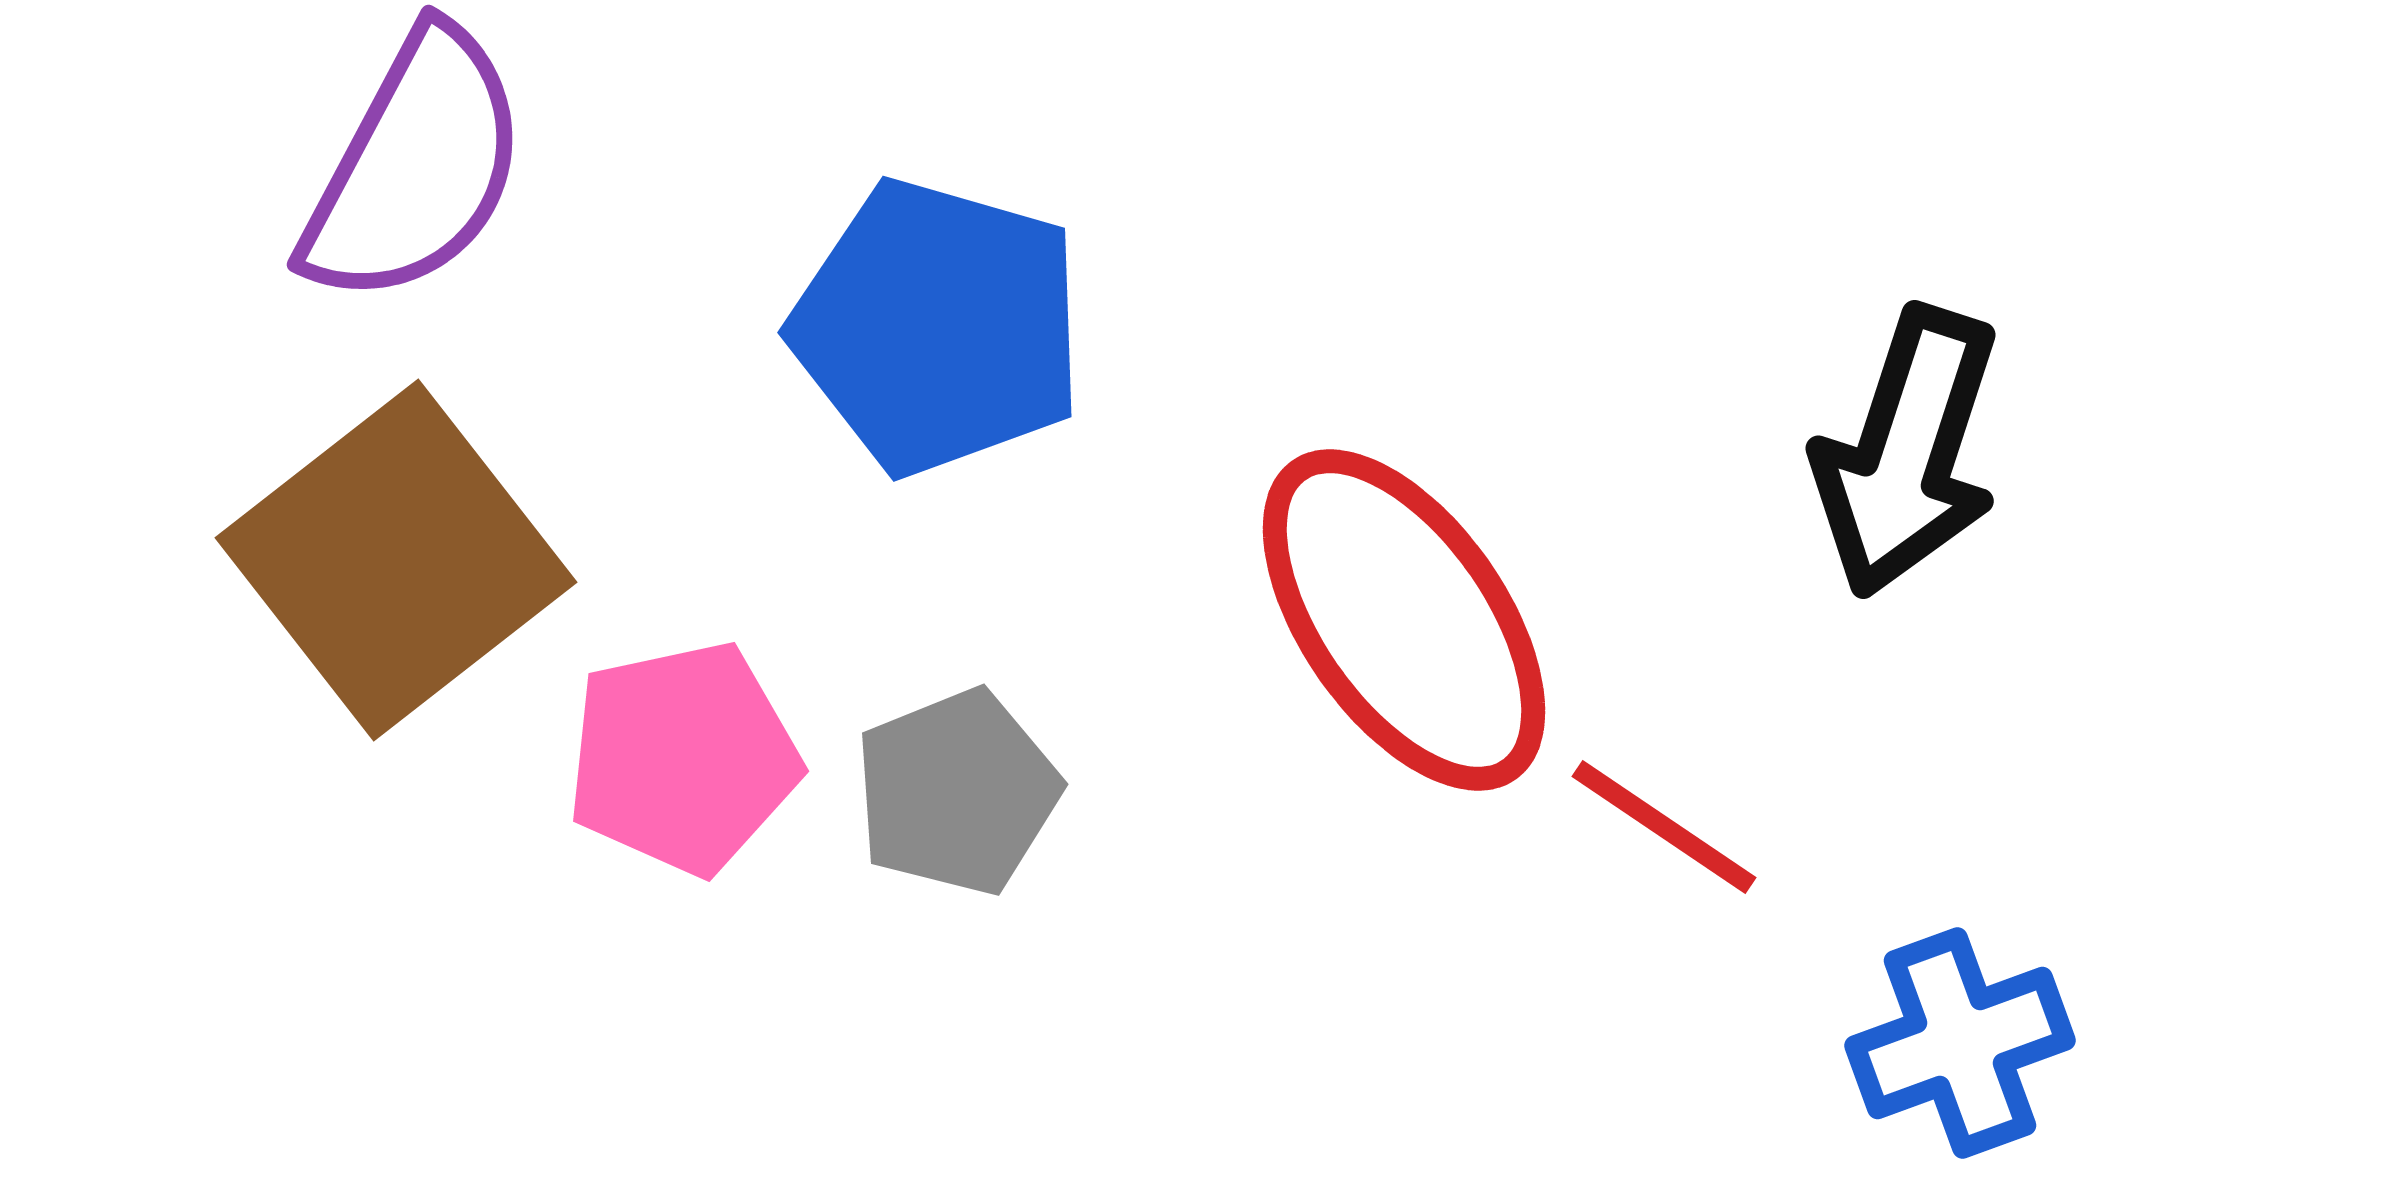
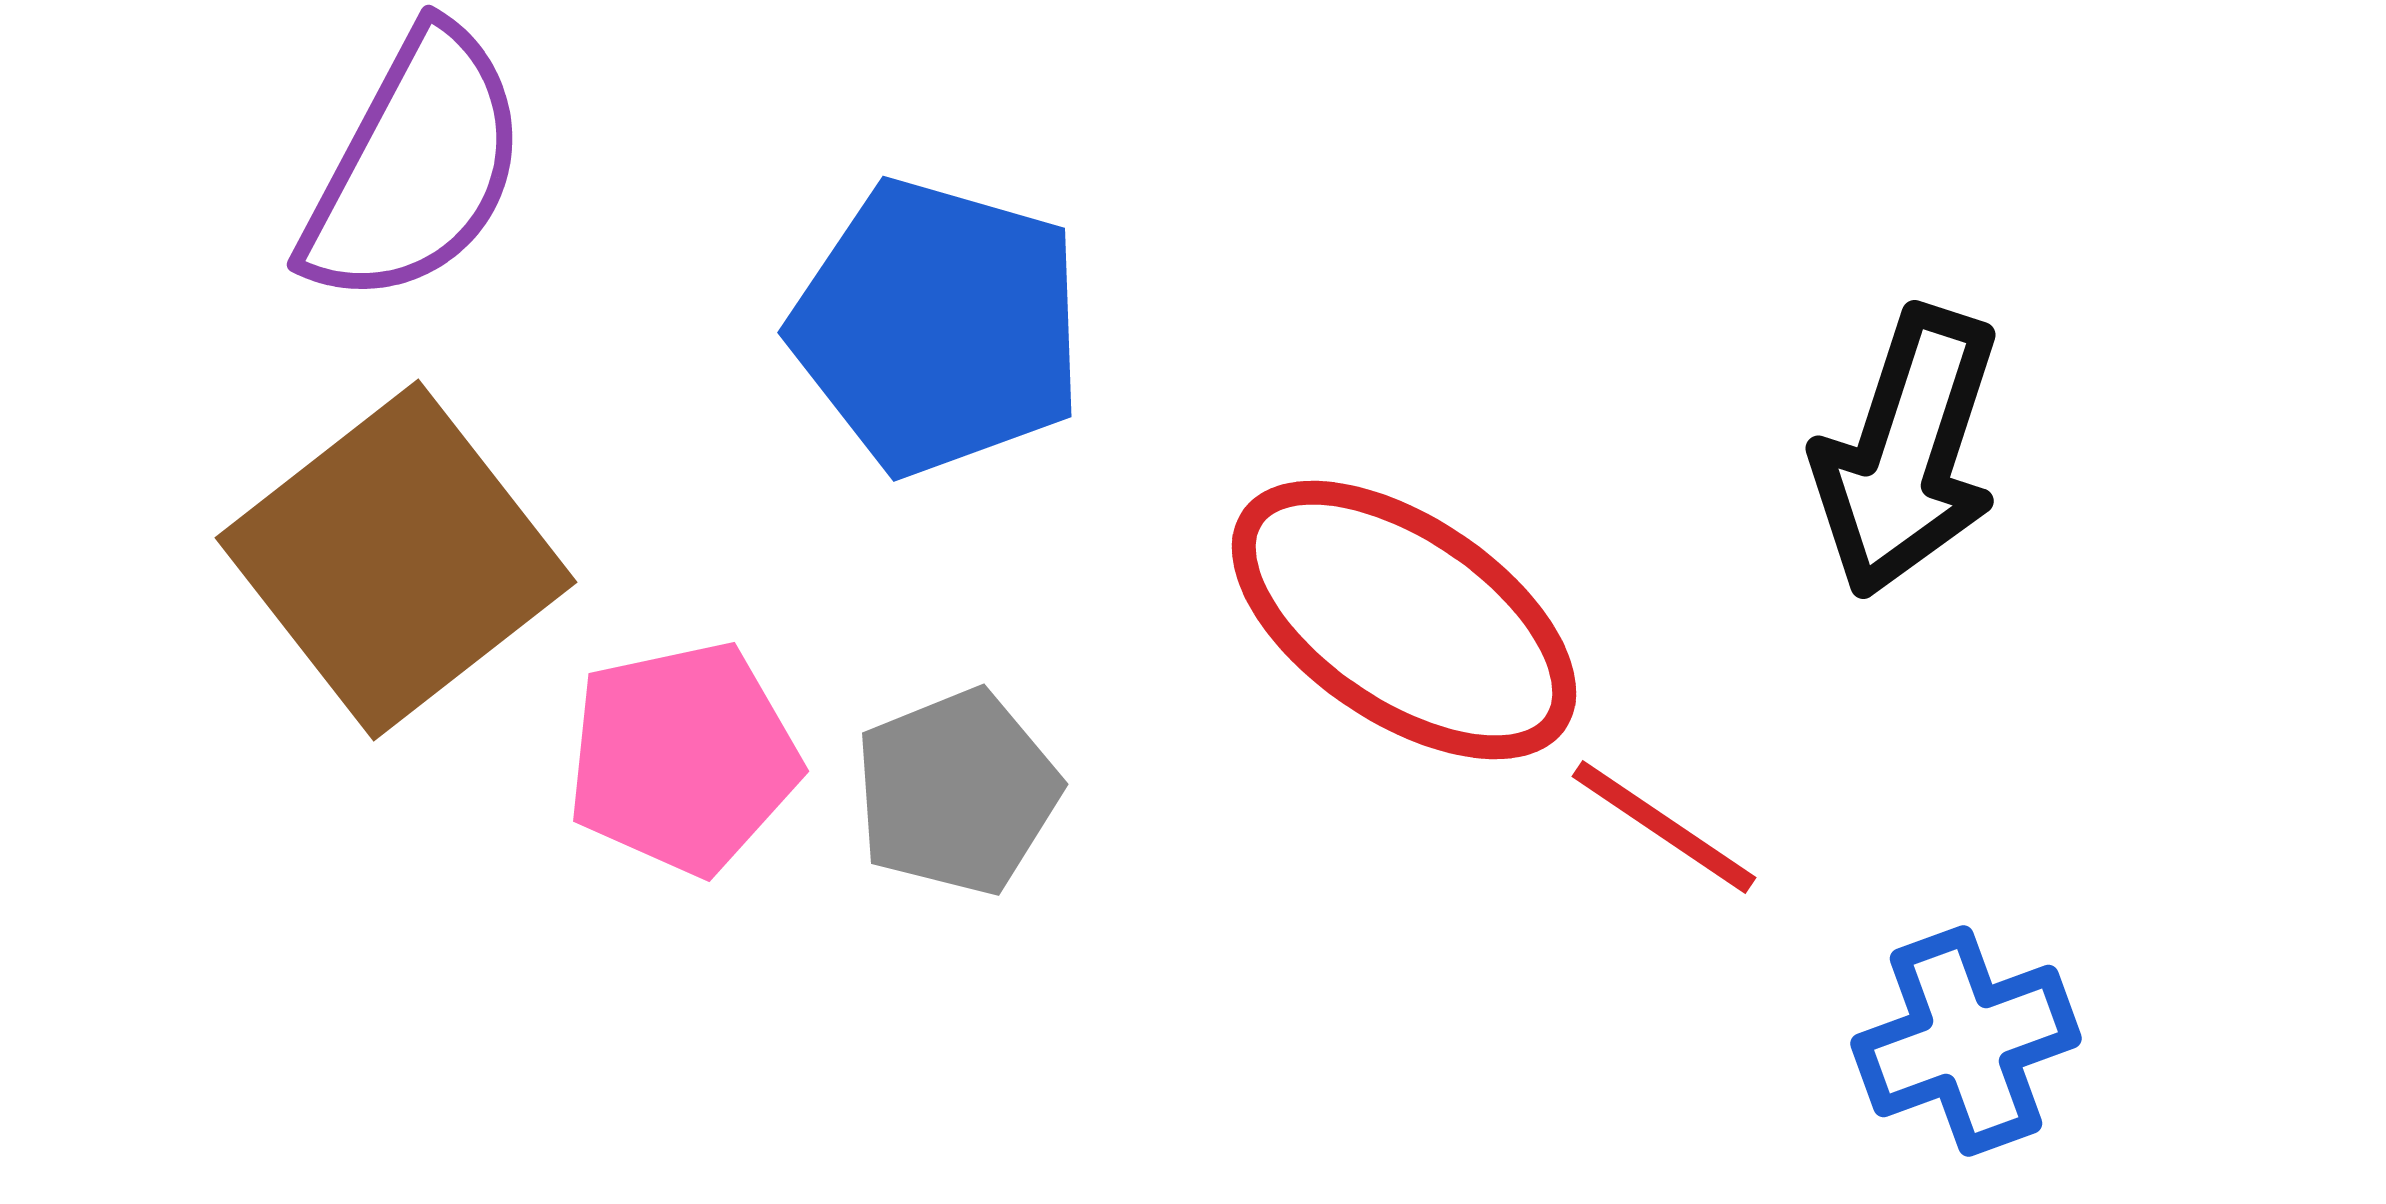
red ellipse: rotated 21 degrees counterclockwise
blue cross: moved 6 px right, 2 px up
